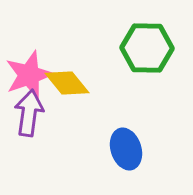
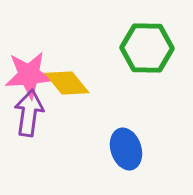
pink star: rotated 15 degrees clockwise
